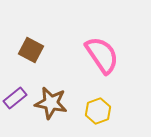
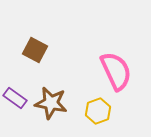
brown square: moved 4 px right
pink semicircle: moved 14 px right, 16 px down; rotated 9 degrees clockwise
purple rectangle: rotated 75 degrees clockwise
